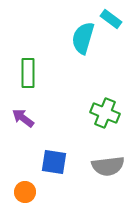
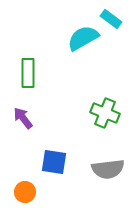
cyan semicircle: rotated 44 degrees clockwise
purple arrow: rotated 15 degrees clockwise
gray semicircle: moved 3 px down
